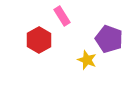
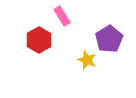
purple pentagon: rotated 20 degrees clockwise
